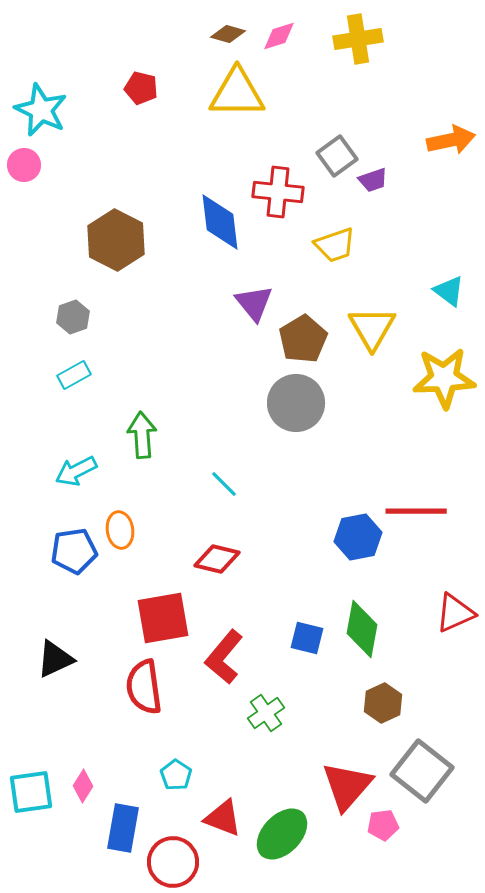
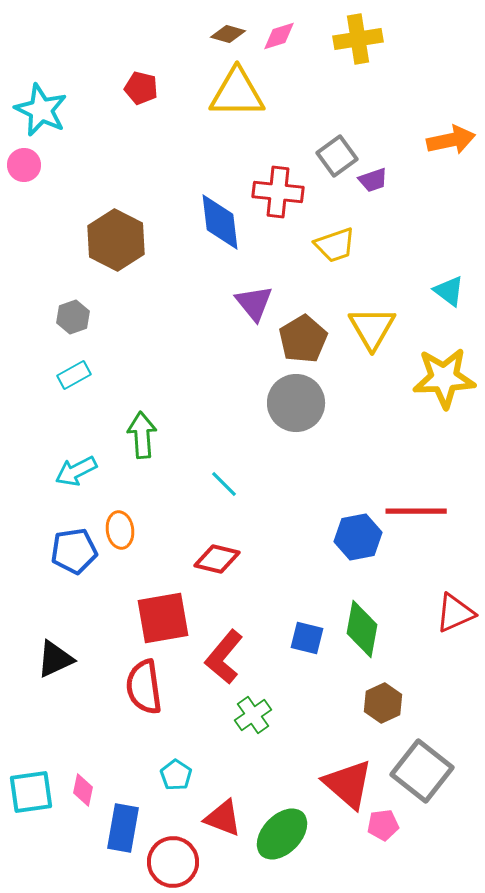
green cross at (266, 713): moved 13 px left, 2 px down
pink diamond at (83, 786): moved 4 px down; rotated 20 degrees counterclockwise
red triangle at (347, 786): moved 1 px right, 2 px up; rotated 30 degrees counterclockwise
